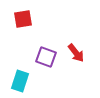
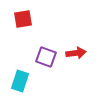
red arrow: rotated 60 degrees counterclockwise
